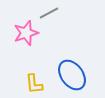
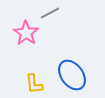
gray line: moved 1 px right
pink star: rotated 20 degrees counterclockwise
